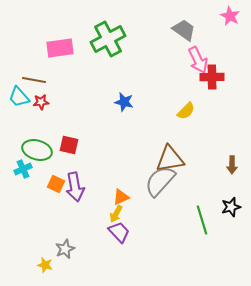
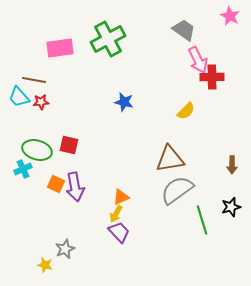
gray semicircle: moved 17 px right, 9 px down; rotated 12 degrees clockwise
